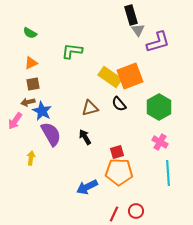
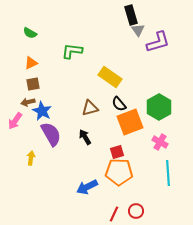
orange square: moved 46 px down
